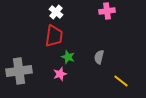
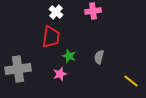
pink cross: moved 14 px left
red trapezoid: moved 3 px left, 1 px down
green star: moved 1 px right, 1 px up
gray cross: moved 1 px left, 2 px up
yellow line: moved 10 px right
